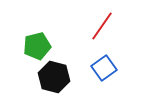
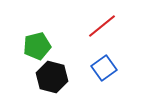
red line: rotated 16 degrees clockwise
black hexagon: moved 2 px left
